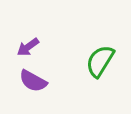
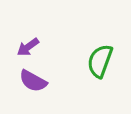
green semicircle: rotated 12 degrees counterclockwise
